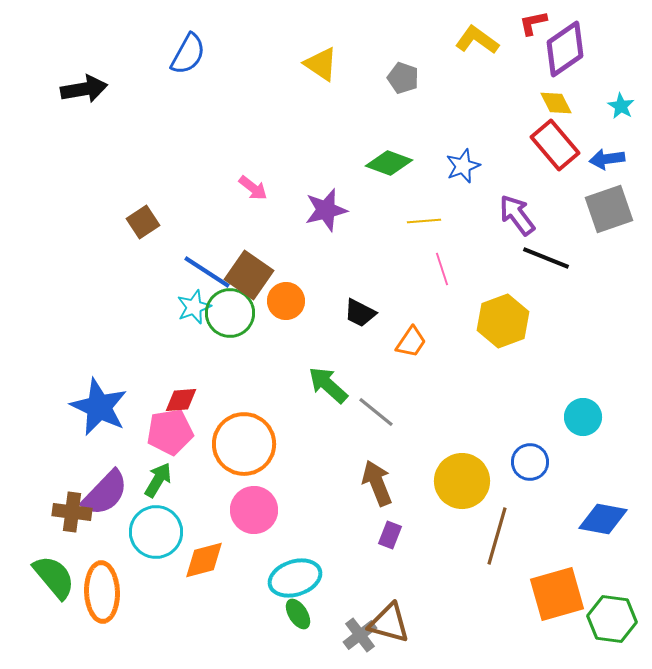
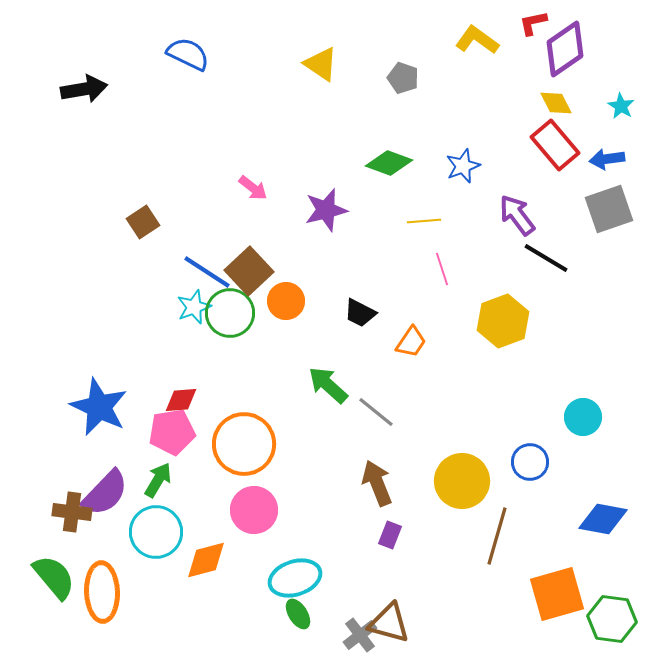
blue semicircle at (188, 54): rotated 93 degrees counterclockwise
black line at (546, 258): rotated 9 degrees clockwise
brown square at (249, 275): moved 4 px up; rotated 12 degrees clockwise
pink pentagon at (170, 432): moved 2 px right
orange diamond at (204, 560): moved 2 px right
